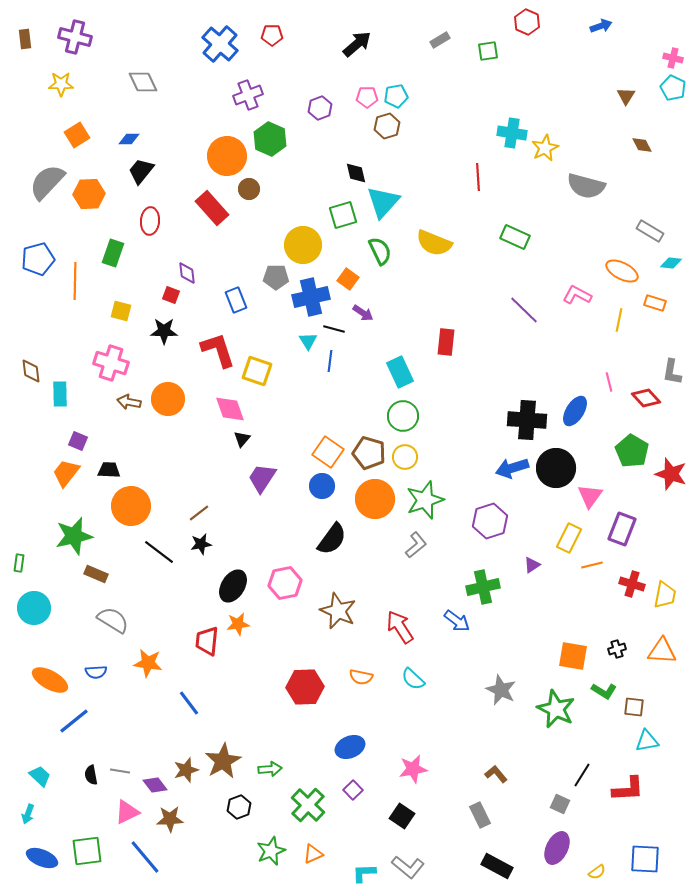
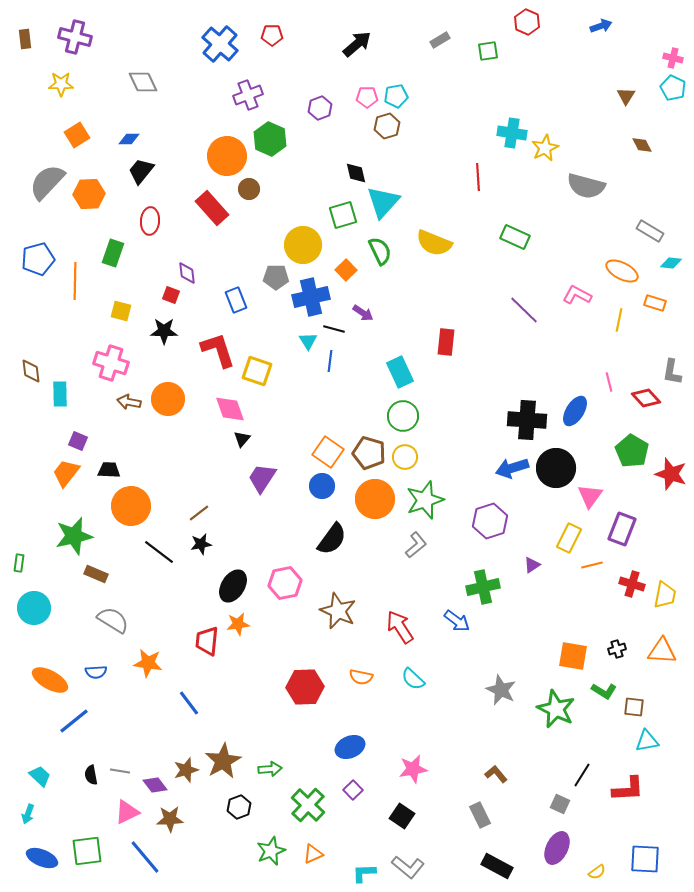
orange square at (348, 279): moved 2 px left, 9 px up; rotated 10 degrees clockwise
